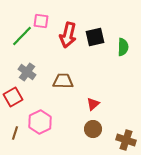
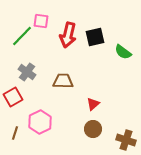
green semicircle: moved 5 px down; rotated 126 degrees clockwise
